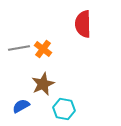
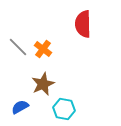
gray line: moved 1 px left, 1 px up; rotated 55 degrees clockwise
blue semicircle: moved 1 px left, 1 px down
